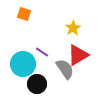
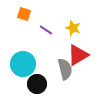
yellow star: rotated 21 degrees counterclockwise
purple line: moved 4 px right, 22 px up
gray semicircle: rotated 20 degrees clockwise
